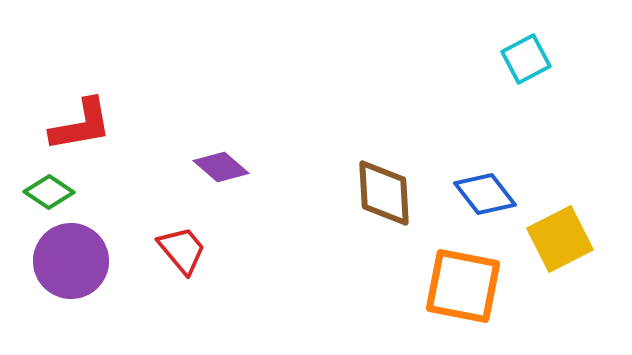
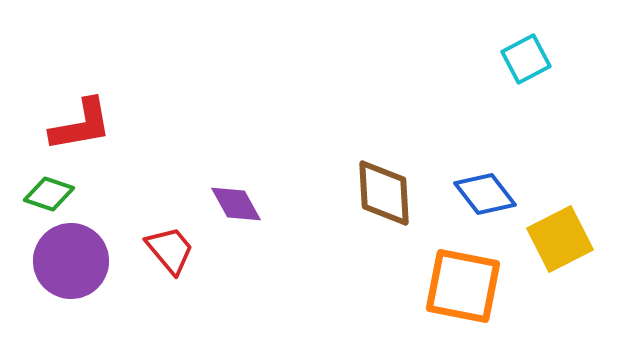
purple diamond: moved 15 px right, 37 px down; rotated 20 degrees clockwise
green diamond: moved 2 px down; rotated 15 degrees counterclockwise
red trapezoid: moved 12 px left
